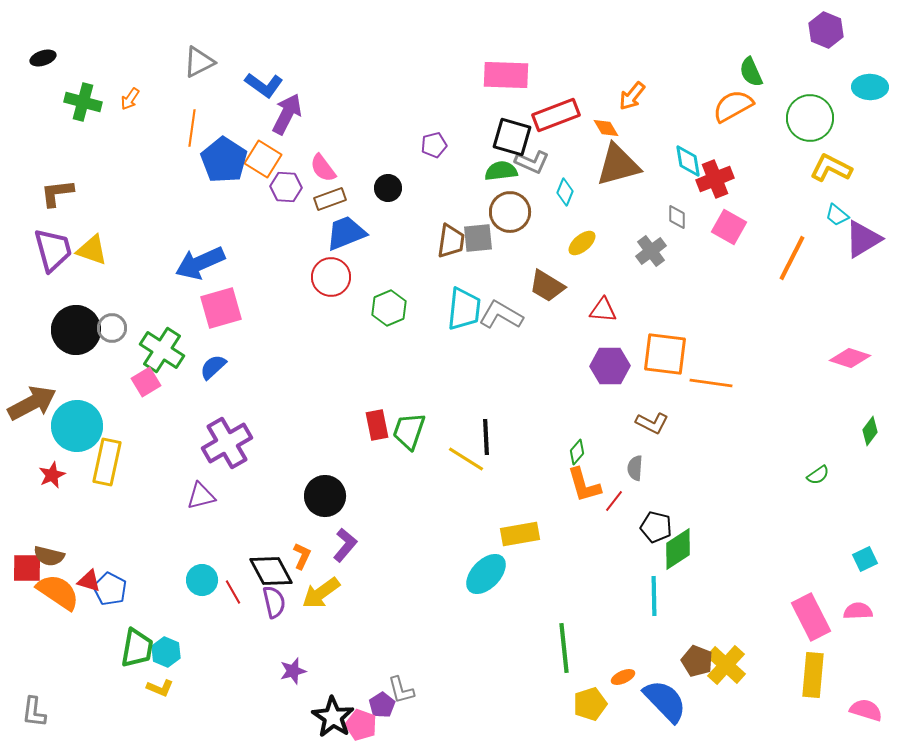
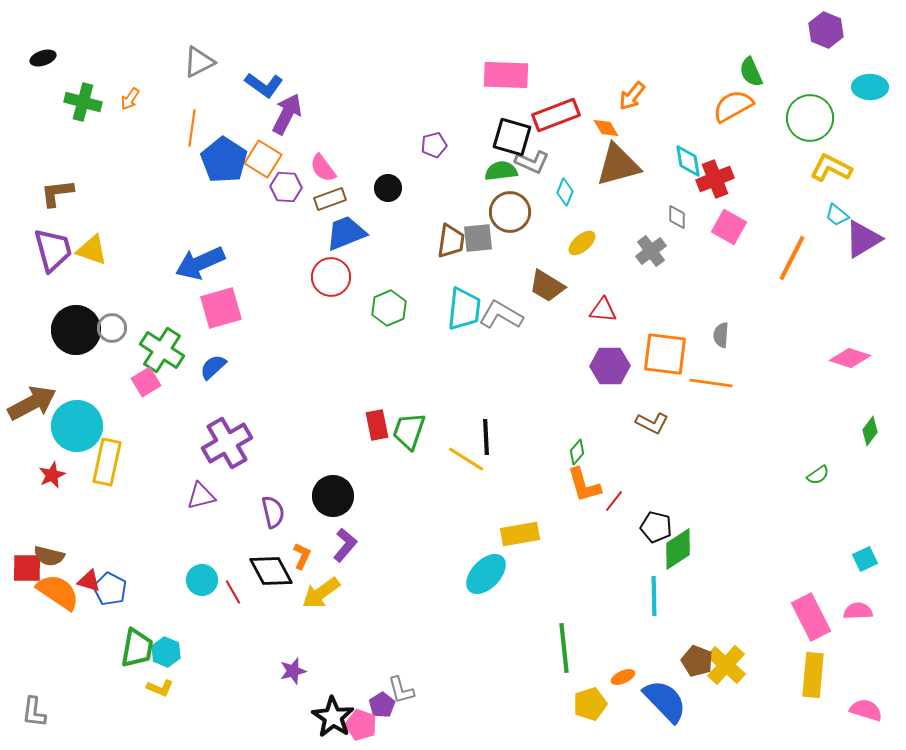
gray semicircle at (635, 468): moved 86 px right, 133 px up
black circle at (325, 496): moved 8 px right
purple semicircle at (274, 602): moved 1 px left, 90 px up
